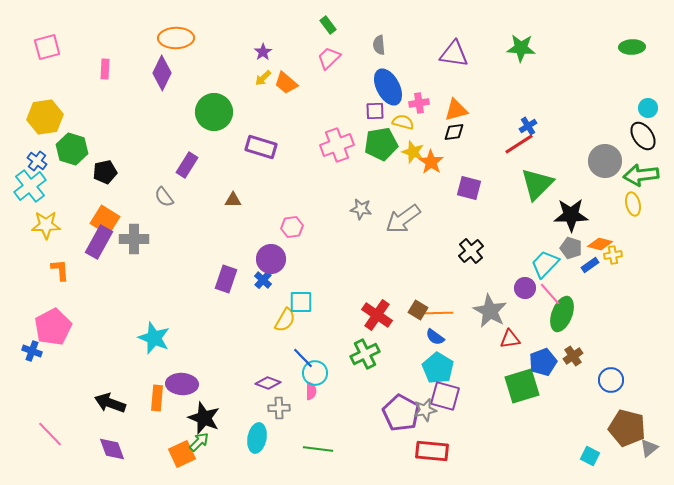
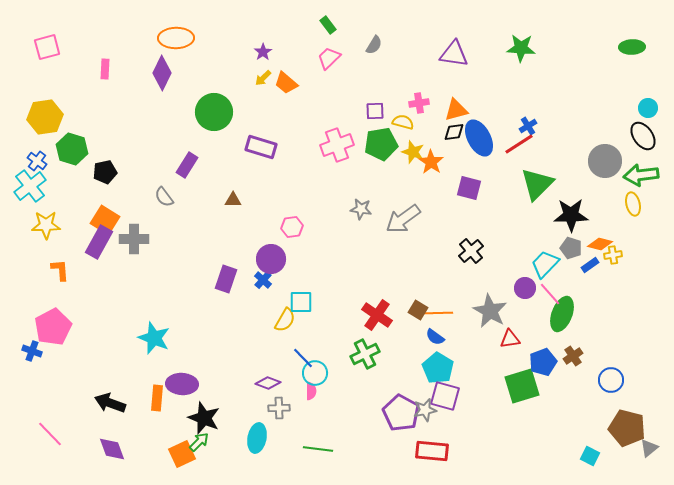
gray semicircle at (379, 45): moved 5 px left; rotated 144 degrees counterclockwise
blue ellipse at (388, 87): moved 91 px right, 51 px down
